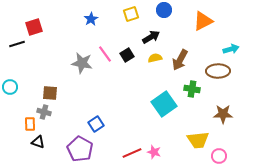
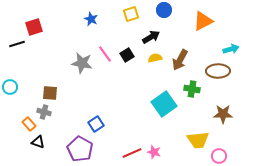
blue star: rotated 16 degrees counterclockwise
orange rectangle: moved 1 px left; rotated 40 degrees counterclockwise
